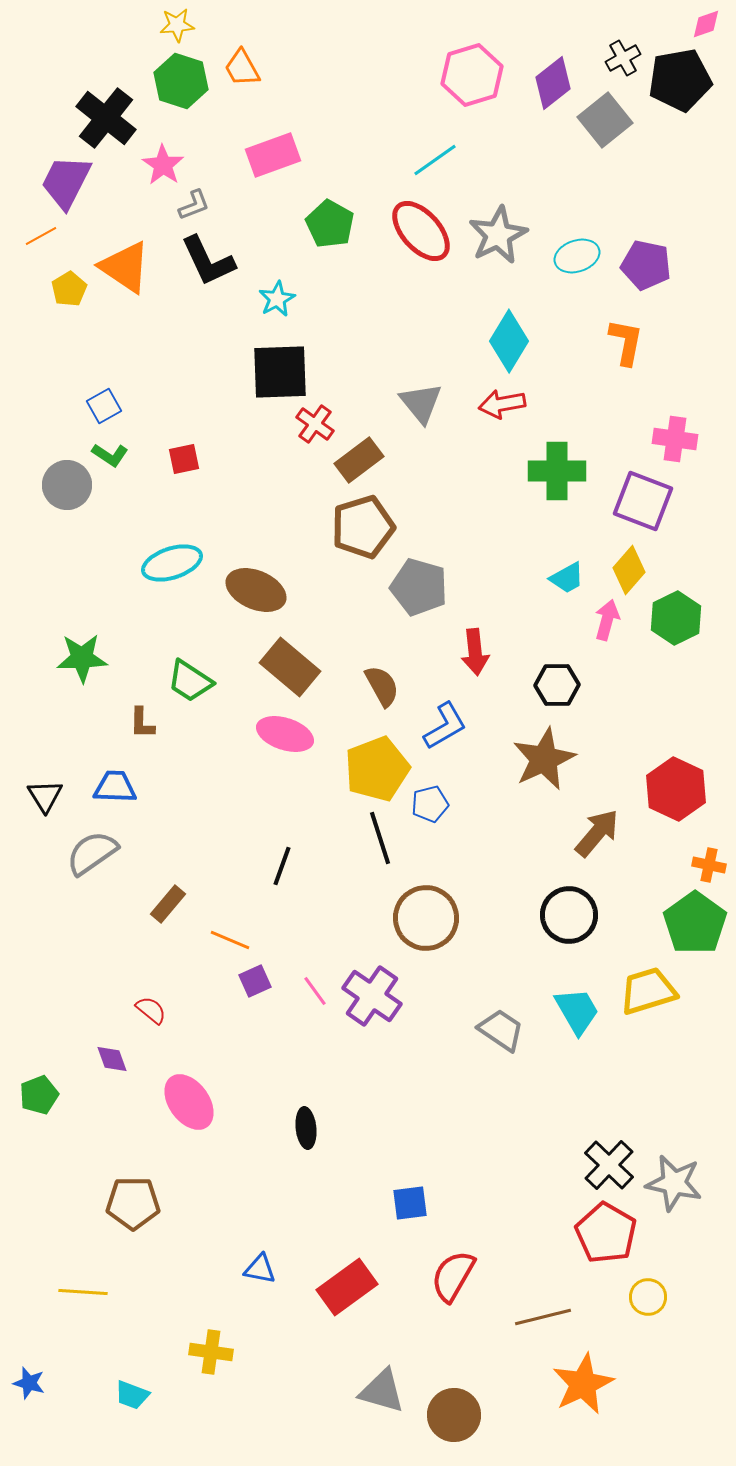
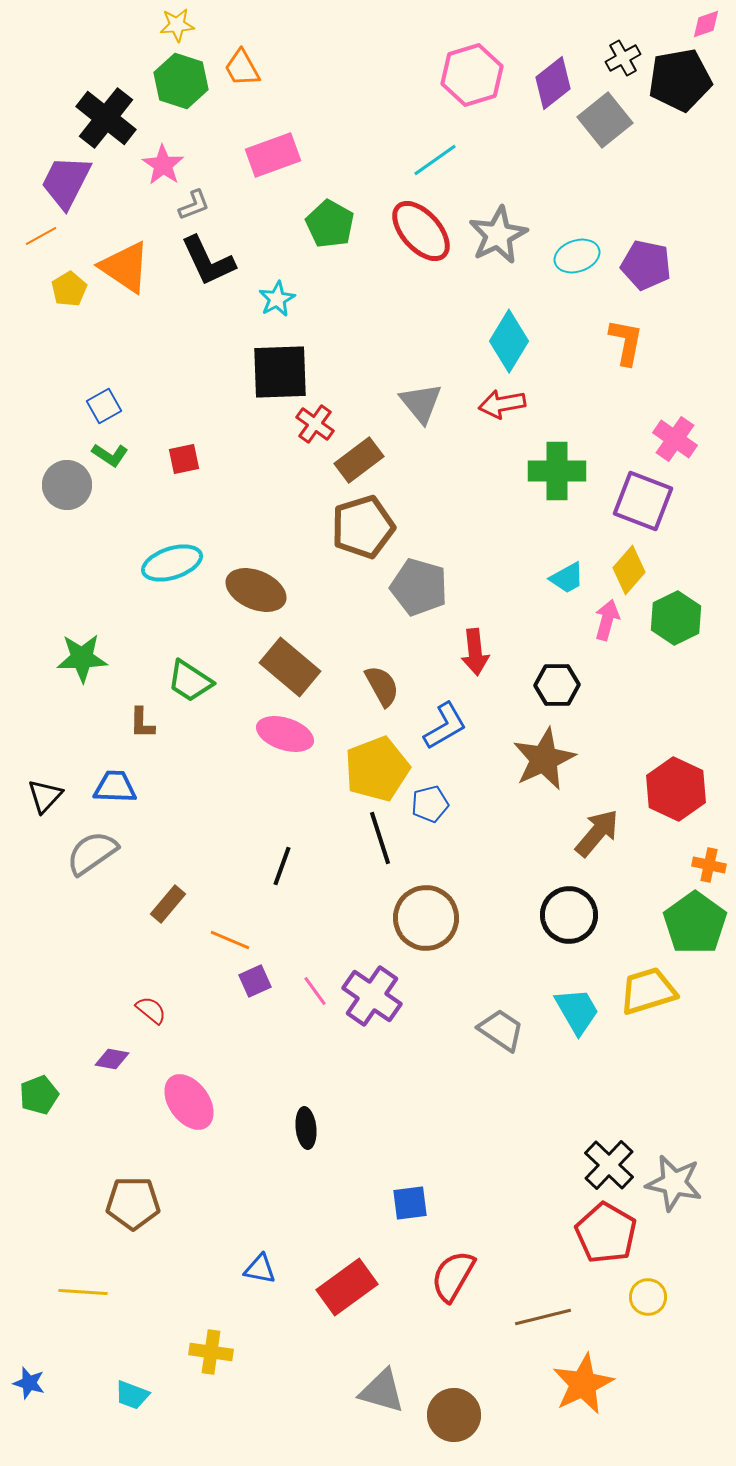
pink cross at (675, 439): rotated 27 degrees clockwise
black triangle at (45, 796): rotated 15 degrees clockwise
purple diamond at (112, 1059): rotated 60 degrees counterclockwise
